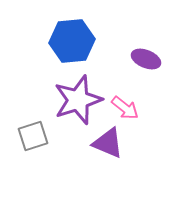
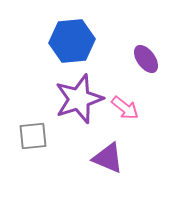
purple ellipse: rotated 32 degrees clockwise
purple star: moved 1 px right, 1 px up
gray square: rotated 12 degrees clockwise
purple triangle: moved 15 px down
